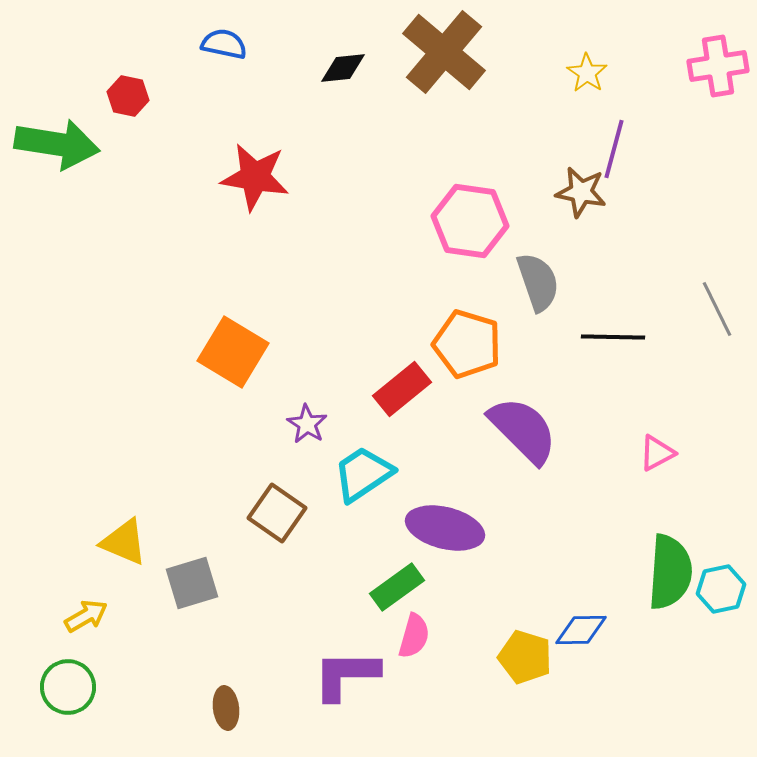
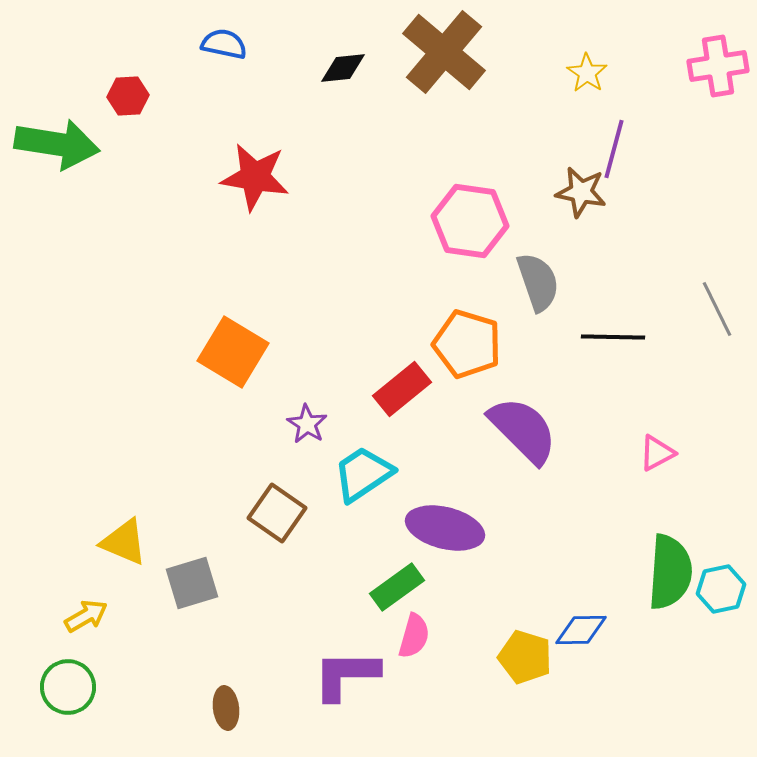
red hexagon: rotated 15 degrees counterclockwise
